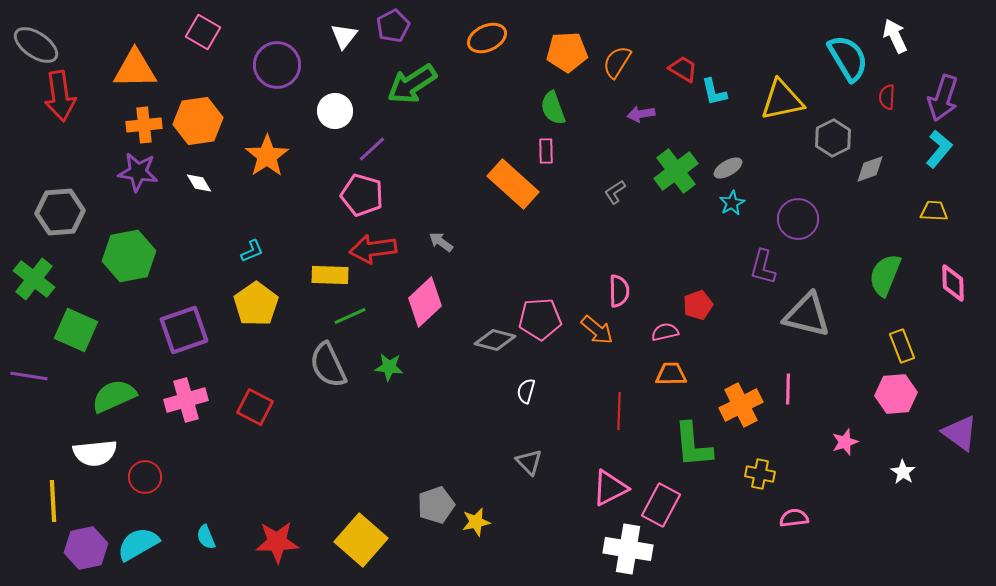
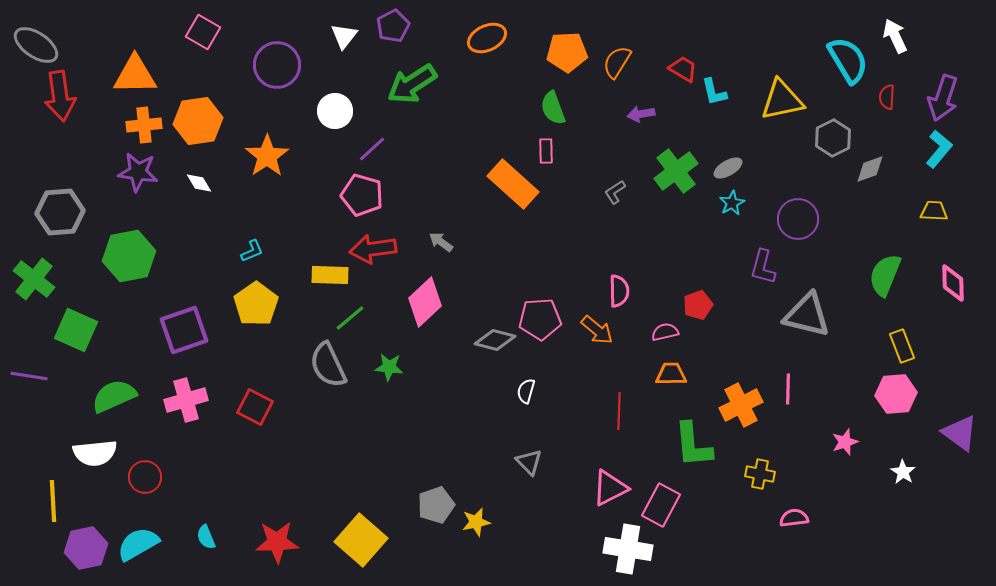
cyan semicircle at (848, 58): moved 2 px down
orange triangle at (135, 69): moved 6 px down
green line at (350, 316): moved 2 px down; rotated 16 degrees counterclockwise
